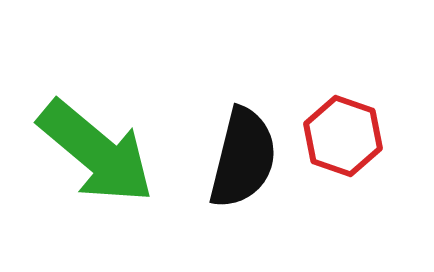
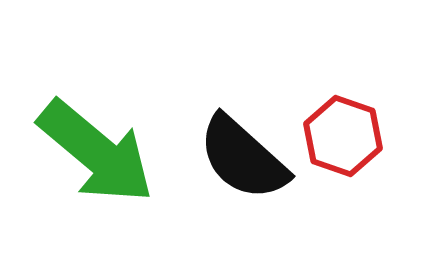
black semicircle: rotated 118 degrees clockwise
